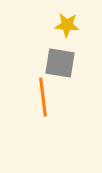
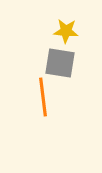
yellow star: moved 1 px left, 6 px down
